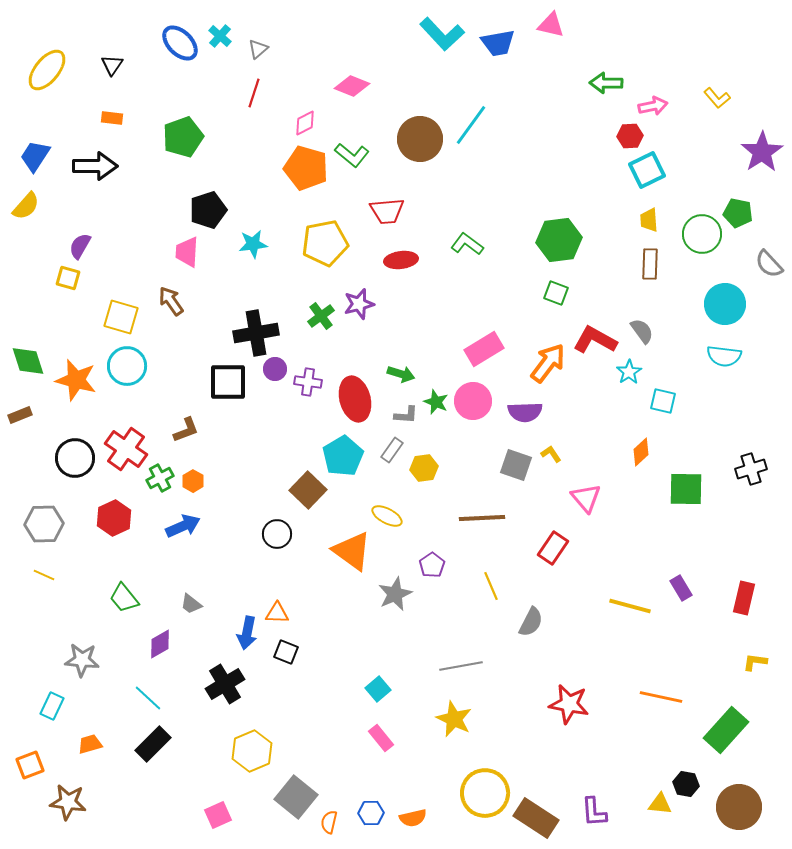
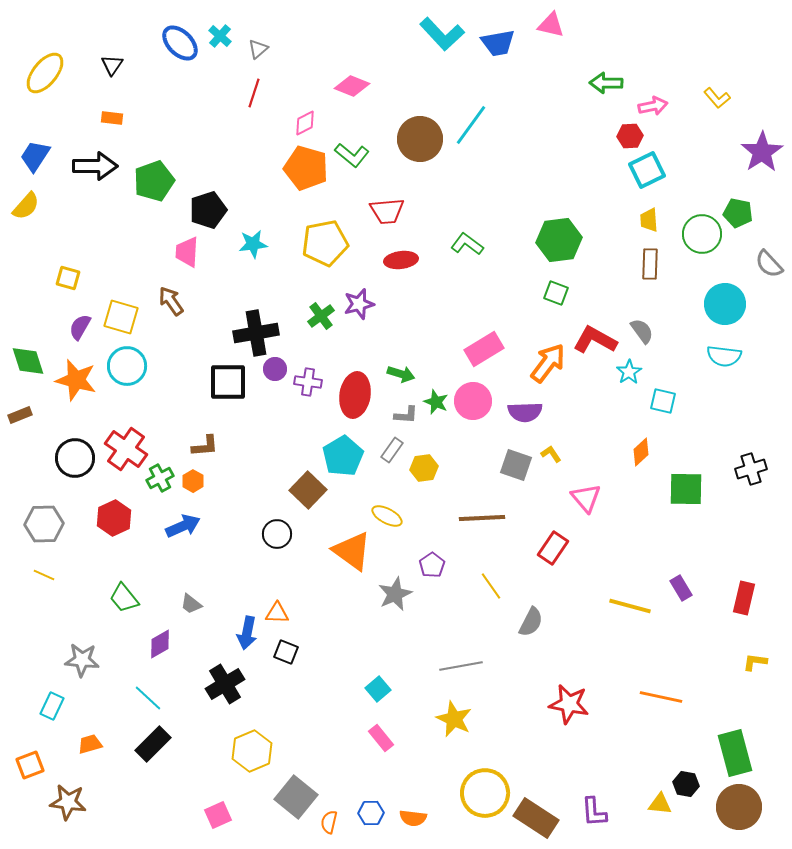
yellow ellipse at (47, 70): moved 2 px left, 3 px down
green pentagon at (183, 137): moved 29 px left, 44 px down
purple semicircle at (80, 246): moved 81 px down
red ellipse at (355, 399): moved 4 px up; rotated 24 degrees clockwise
brown L-shape at (186, 430): moved 19 px right, 16 px down; rotated 16 degrees clockwise
yellow line at (491, 586): rotated 12 degrees counterclockwise
green rectangle at (726, 730): moved 9 px right, 23 px down; rotated 57 degrees counterclockwise
orange semicircle at (413, 818): rotated 20 degrees clockwise
